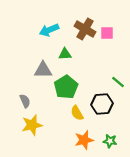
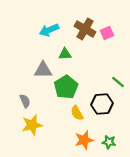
pink square: rotated 24 degrees counterclockwise
green star: moved 1 px left, 1 px down
